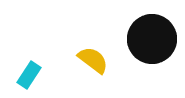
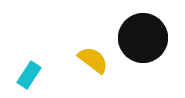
black circle: moved 9 px left, 1 px up
